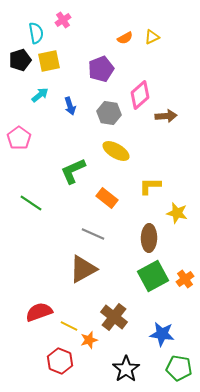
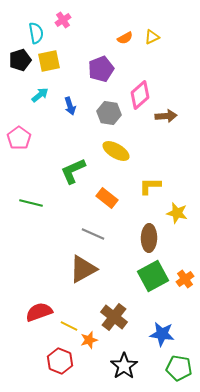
green line: rotated 20 degrees counterclockwise
black star: moved 2 px left, 3 px up
